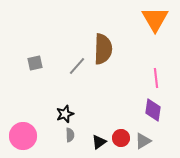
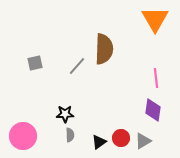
brown semicircle: moved 1 px right
black star: rotated 18 degrees clockwise
